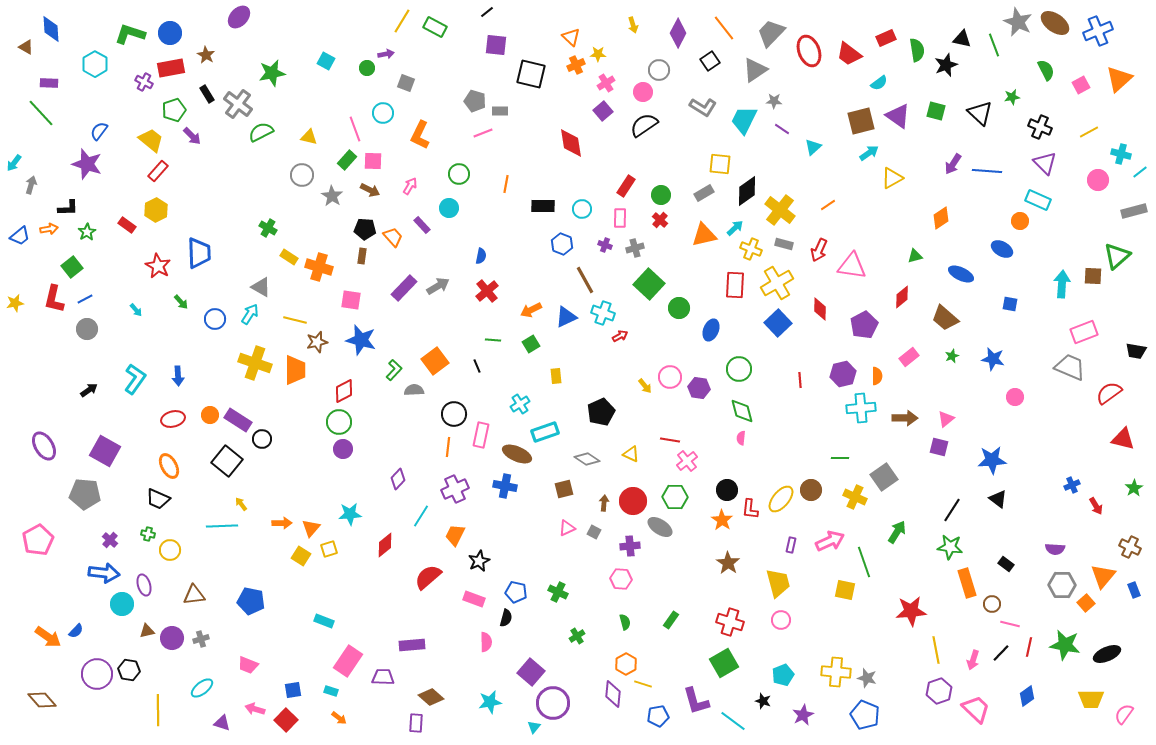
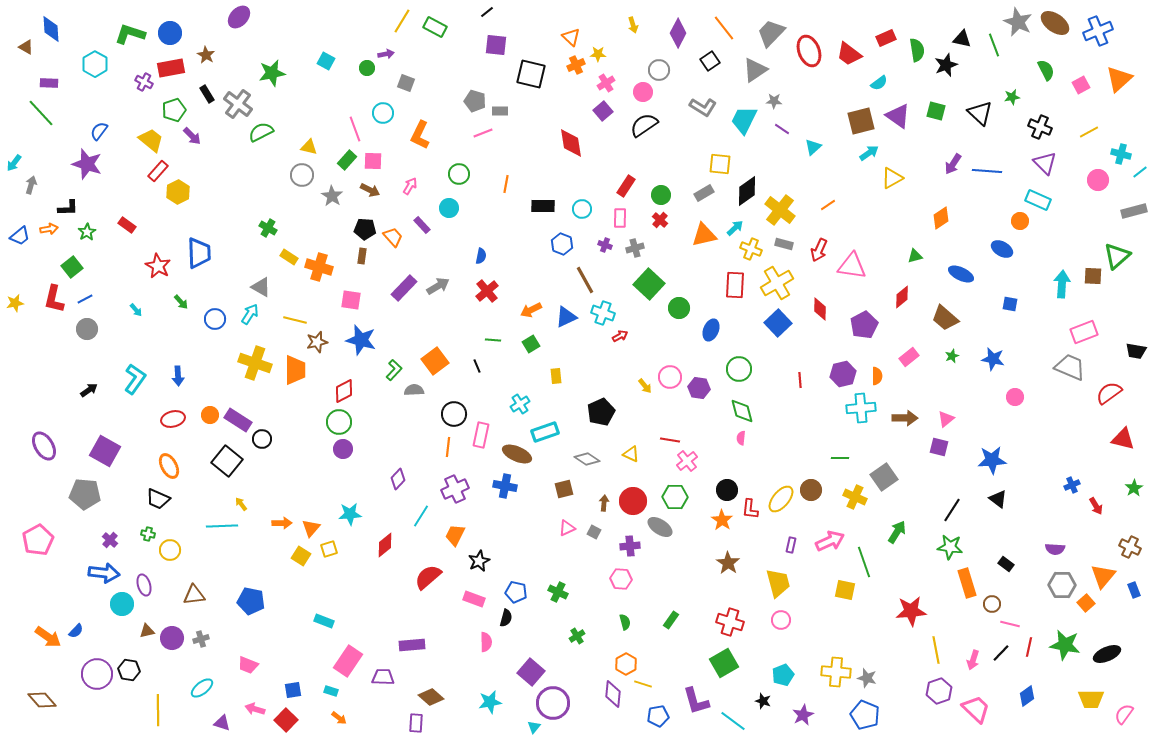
yellow triangle at (309, 137): moved 10 px down
yellow hexagon at (156, 210): moved 22 px right, 18 px up
